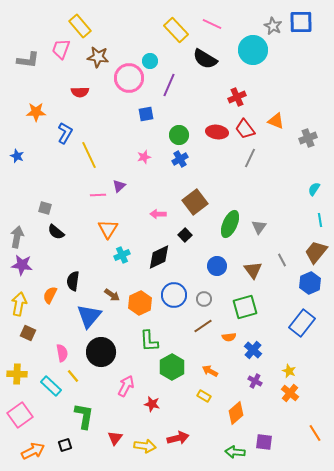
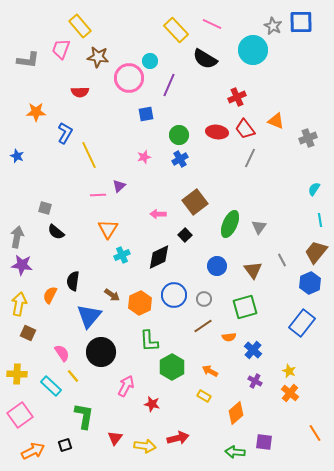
pink semicircle at (62, 353): rotated 24 degrees counterclockwise
